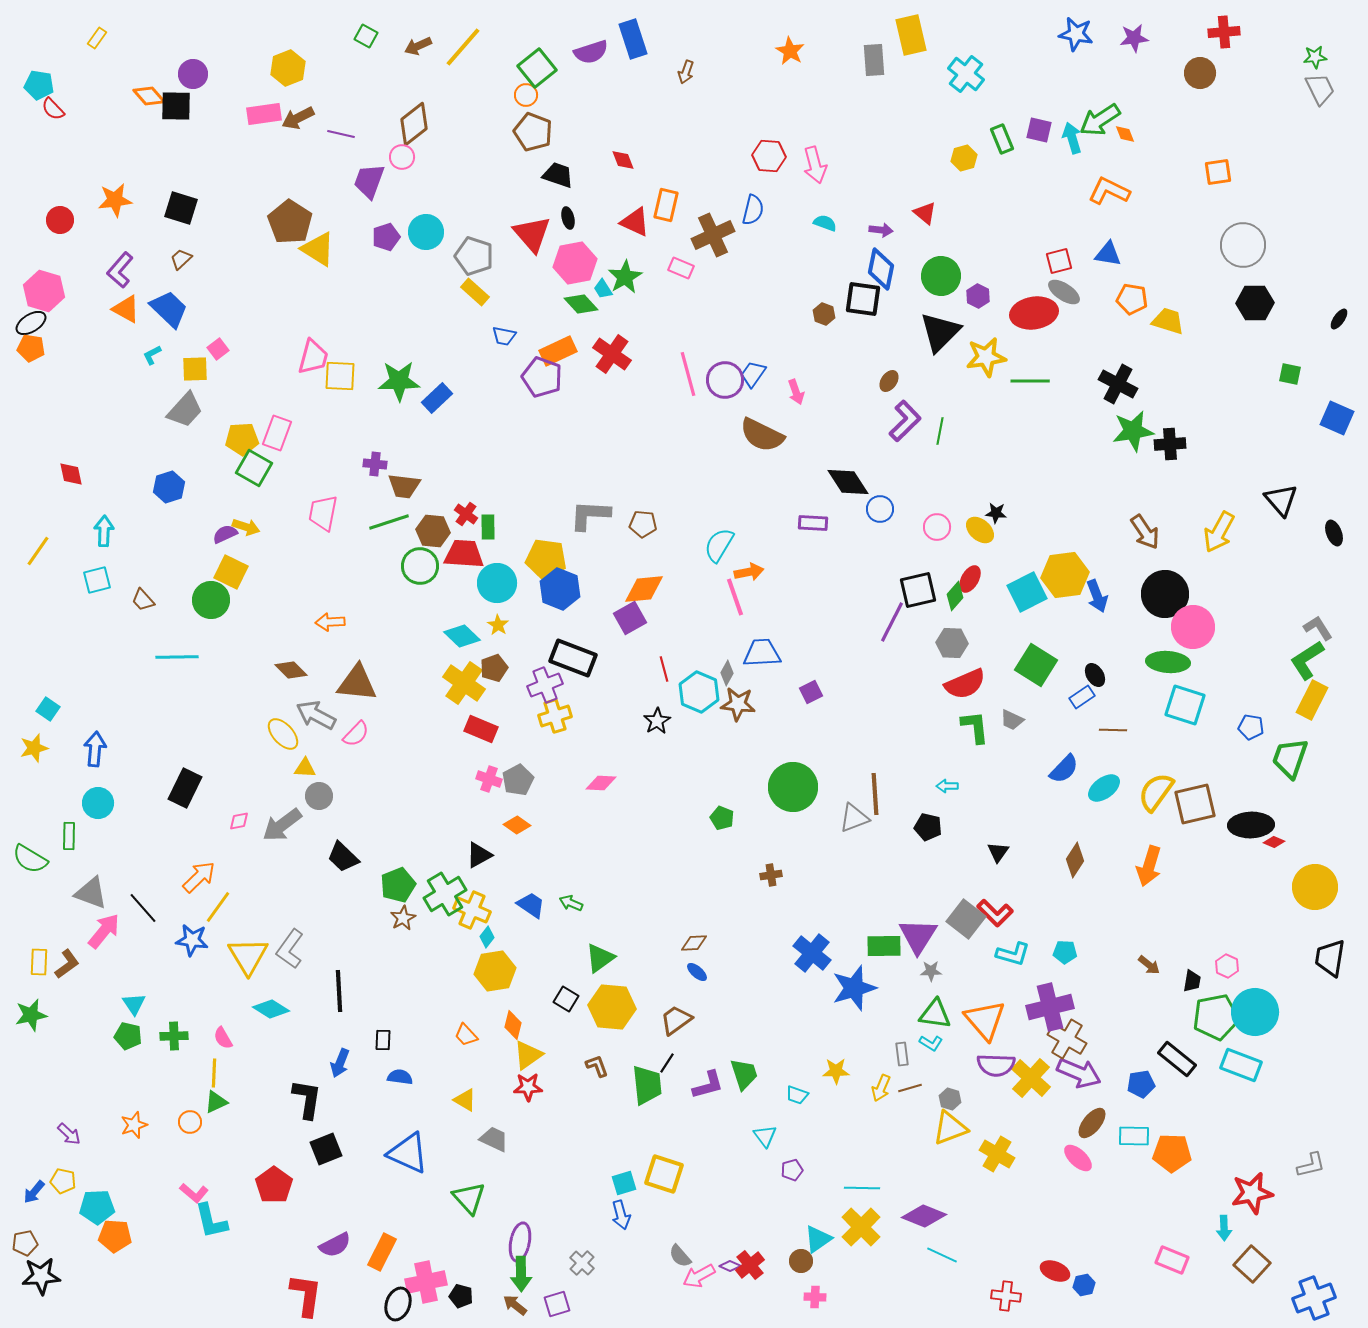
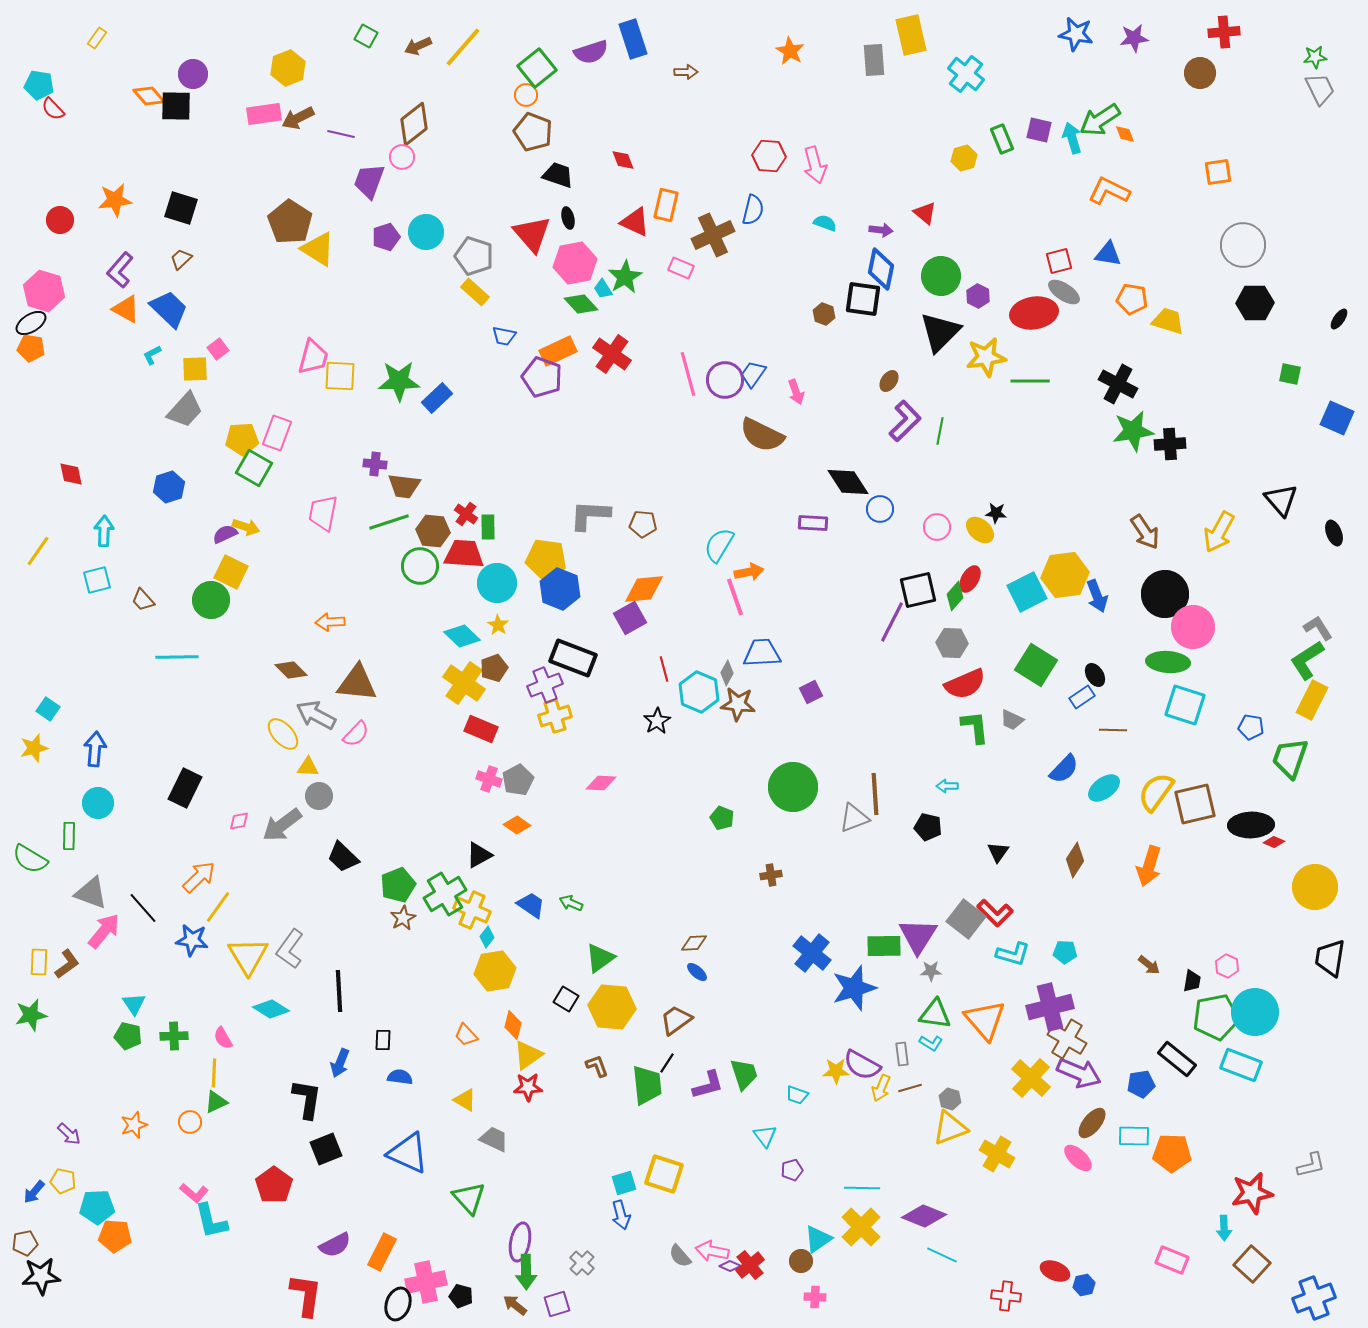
brown arrow at (686, 72): rotated 110 degrees counterclockwise
yellow triangle at (305, 768): moved 3 px right, 1 px up
purple semicircle at (996, 1065): moved 134 px left; rotated 27 degrees clockwise
green arrow at (521, 1274): moved 5 px right, 2 px up
pink arrow at (699, 1276): moved 13 px right, 25 px up; rotated 40 degrees clockwise
